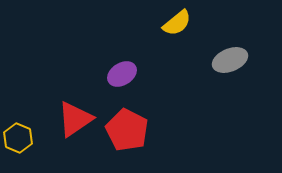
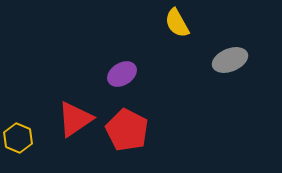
yellow semicircle: rotated 100 degrees clockwise
